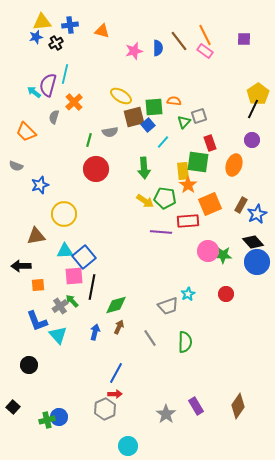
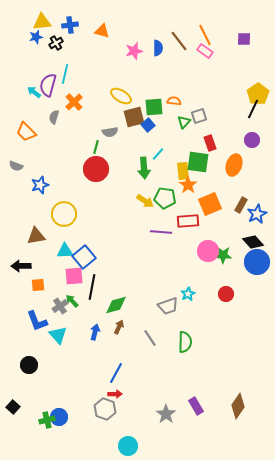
green line at (89, 140): moved 7 px right, 7 px down
cyan line at (163, 142): moved 5 px left, 12 px down
gray hexagon at (105, 409): rotated 15 degrees counterclockwise
